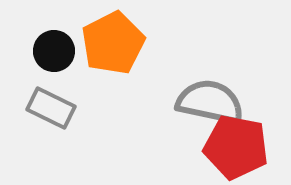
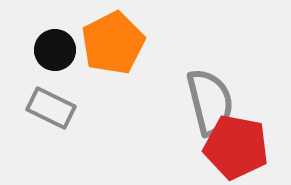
black circle: moved 1 px right, 1 px up
gray semicircle: rotated 64 degrees clockwise
